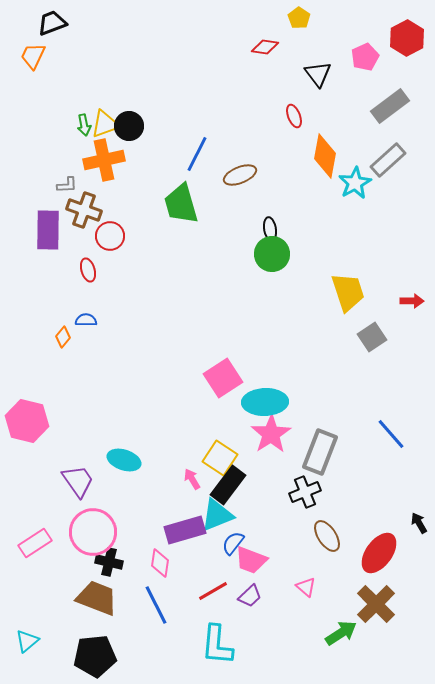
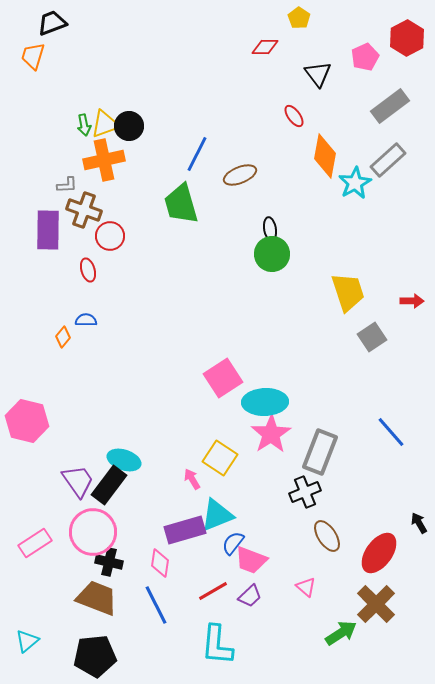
red diamond at (265, 47): rotated 8 degrees counterclockwise
orange trapezoid at (33, 56): rotated 8 degrees counterclockwise
red ellipse at (294, 116): rotated 15 degrees counterclockwise
blue line at (391, 434): moved 2 px up
black rectangle at (228, 485): moved 119 px left
